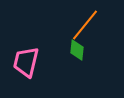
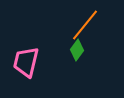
green diamond: rotated 30 degrees clockwise
